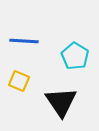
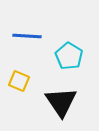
blue line: moved 3 px right, 5 px up
cyan pentagon: moved 6 px left
